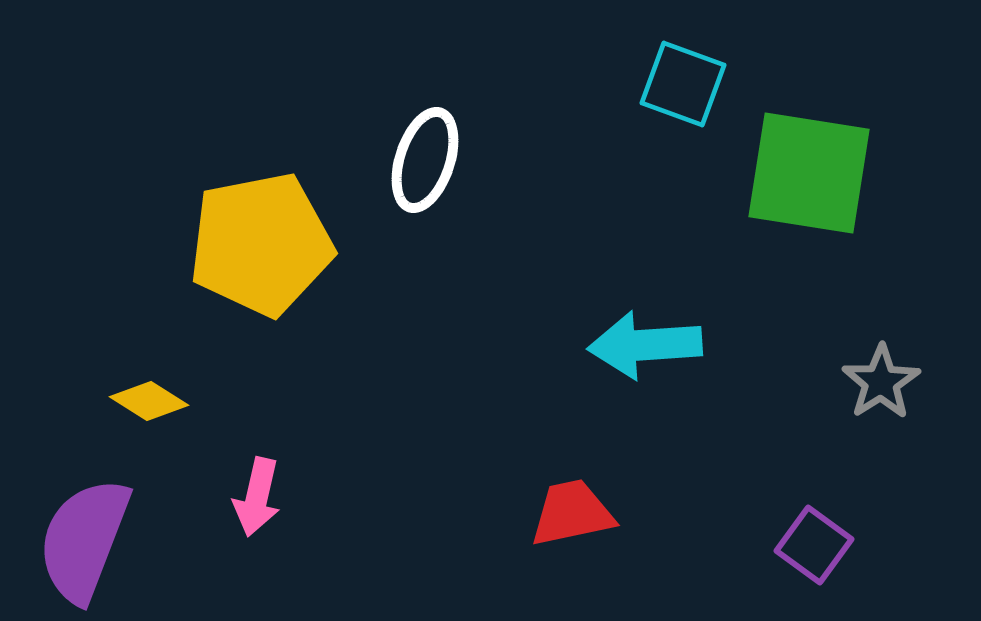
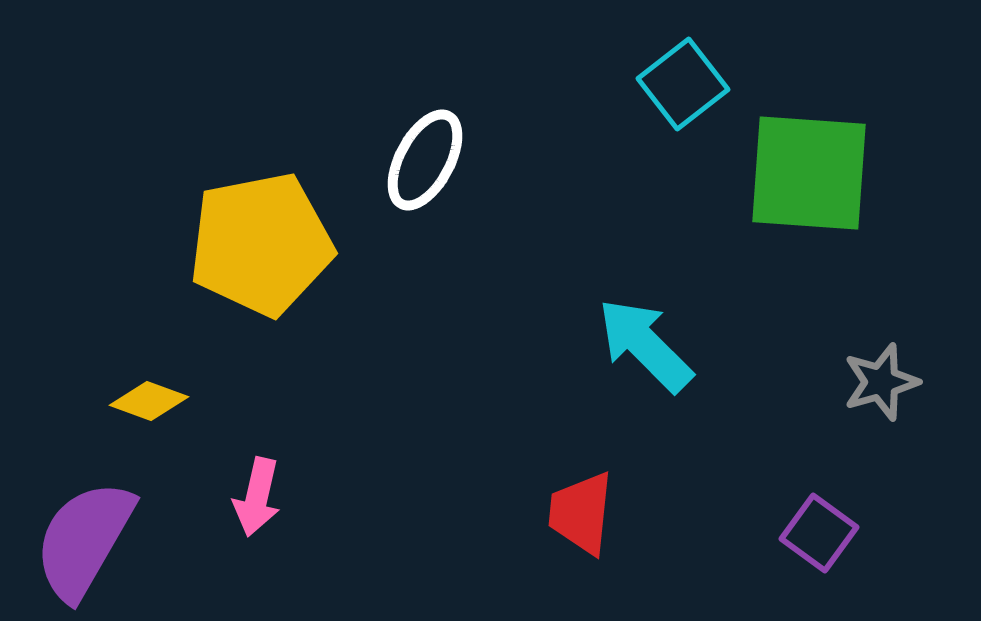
cyan square: rotated 32 degrees clockwise
white ellipse: rotated 10 degrees clockwise
green square: rotated 5 degrees counterclockwise
cyan arrow: rotated 49 degrees clockwise
gray star: rotated 16 degrees clockwise
yellow diamond: rotated 12 degrees counterclockwise
red trapezoid: moved 9 px right; rotated 72 degrees counterclockwise
purple semicircle: rotated 9 degrees clockwise
purple square: moved 5 px right, 12 px up
